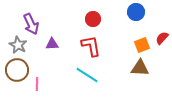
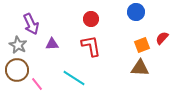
red circle: moved 2 px left
cyan line: moved 13 px left, 3 px down
pink line: rotated 40 degrees counterclockwise
